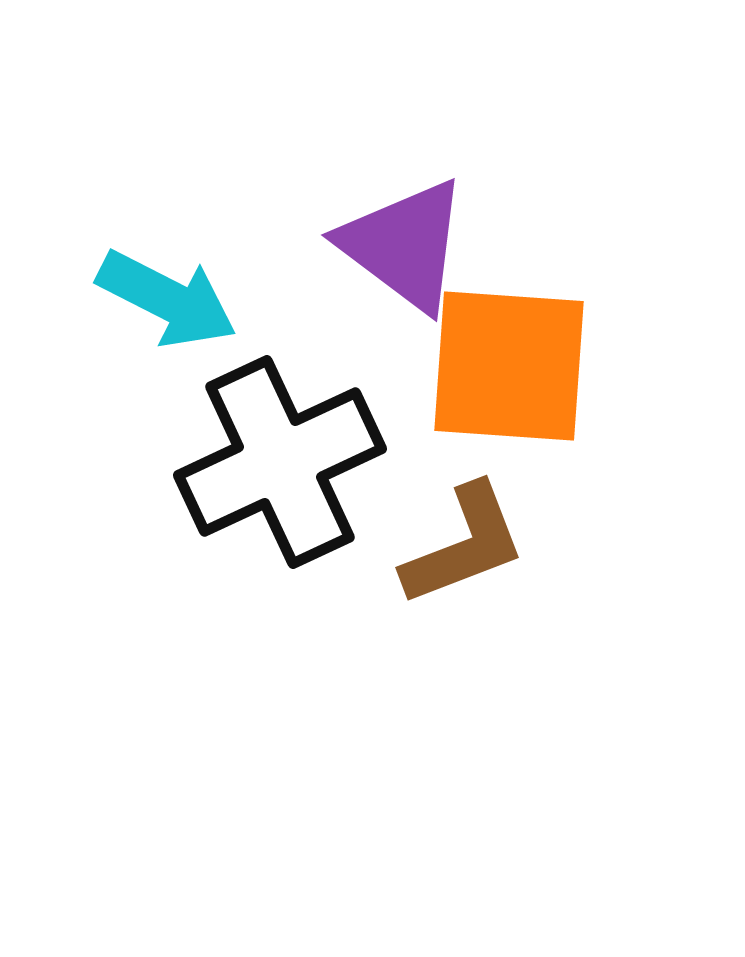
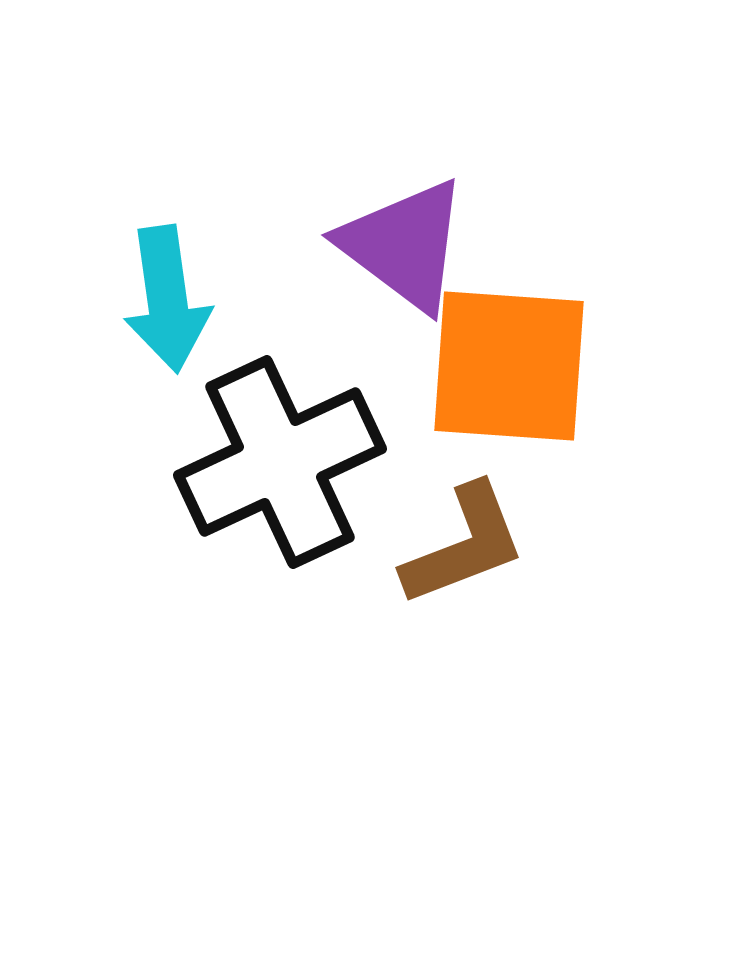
cyan arrow: rotated 55 degrees clockwise
